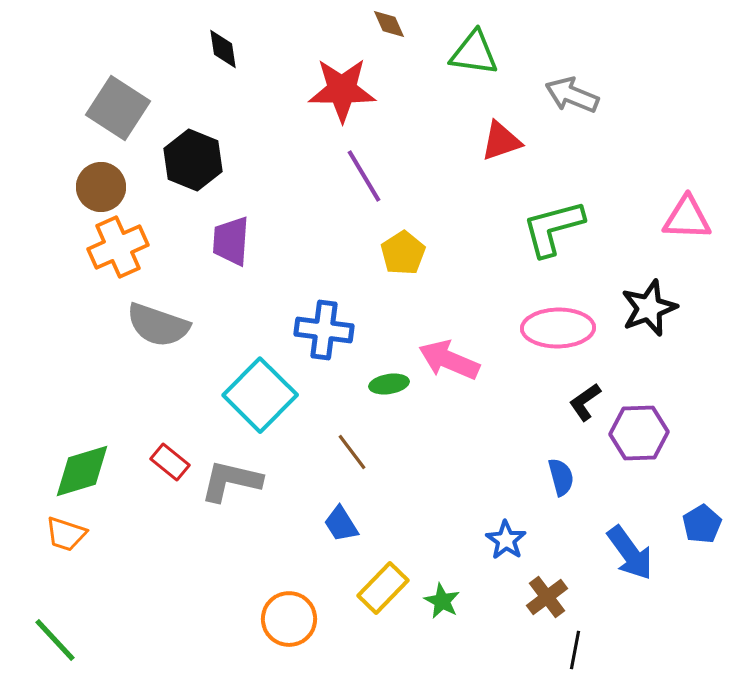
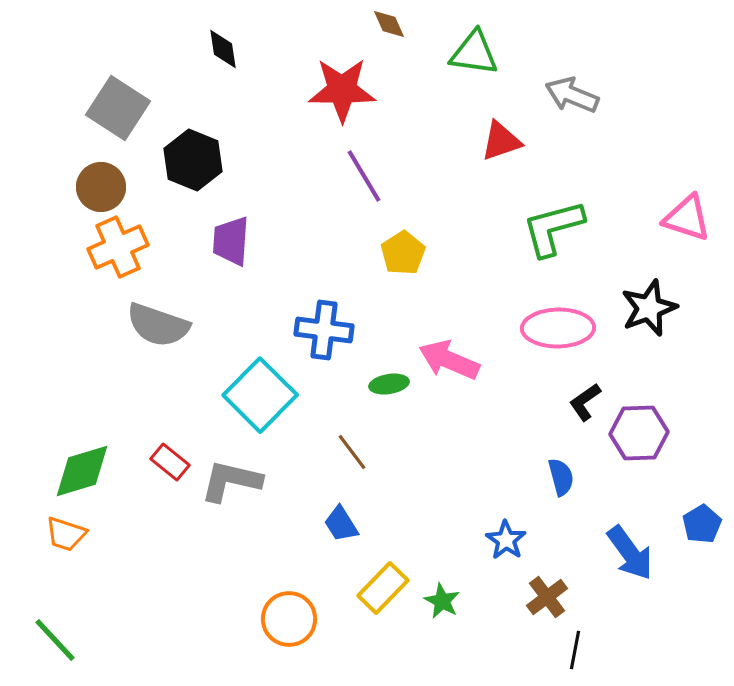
pink triangle: rotated 16 degrees clockwise
